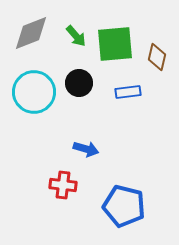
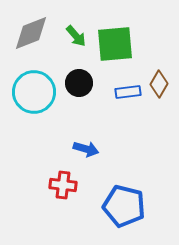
brown diamond: moved 2 px right, 27 px down; rotated 16 degrees clockwise
